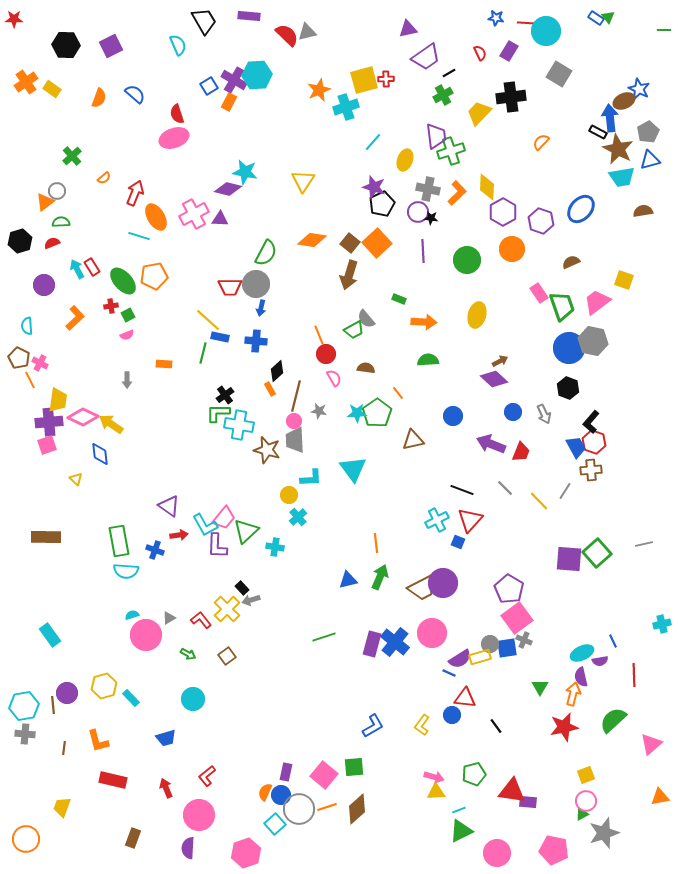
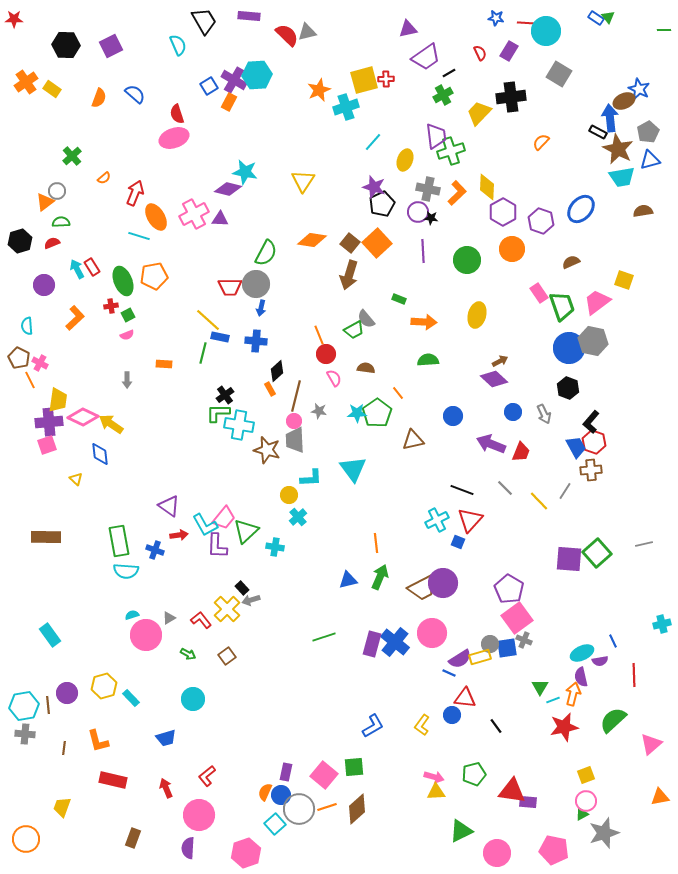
green ellipse at (123, 281): rotated 20 degrees clockwise
brown line at (53, 705): moved 5 px left
cyan line at (459, 810): moved 94 px right, 110 px up
